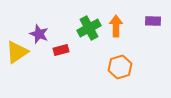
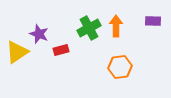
orange hexagon: rotated 10 degrees clockwise
